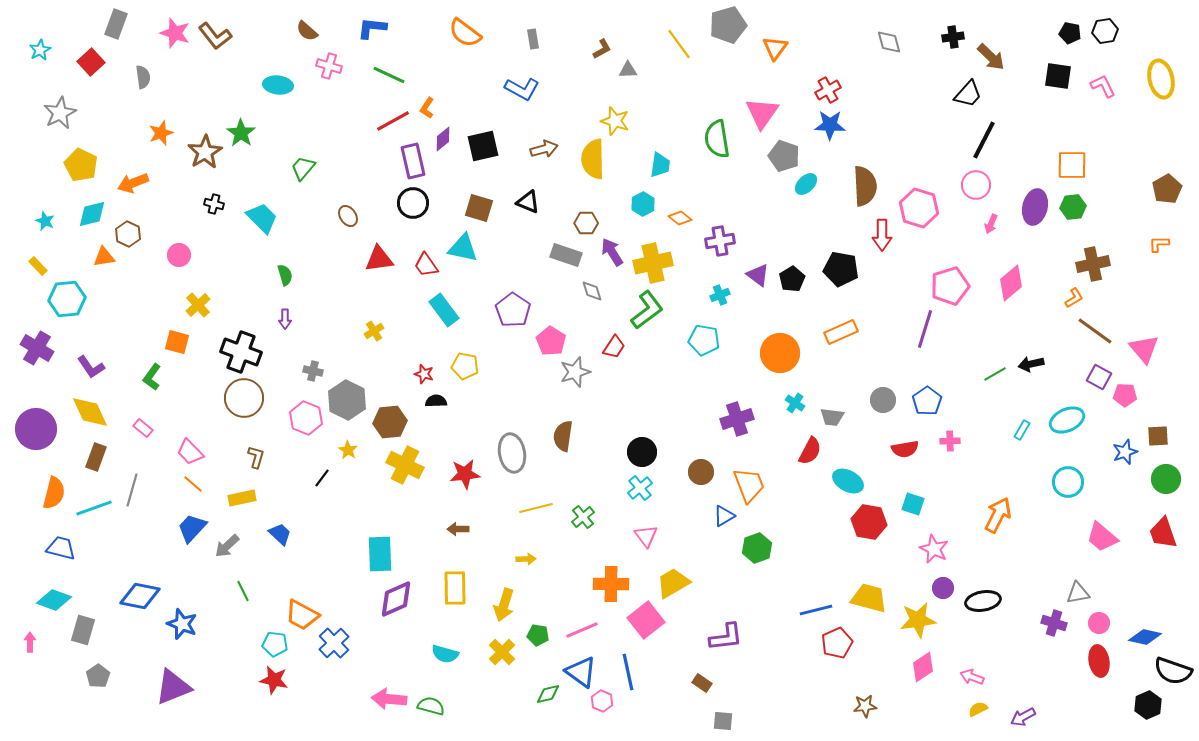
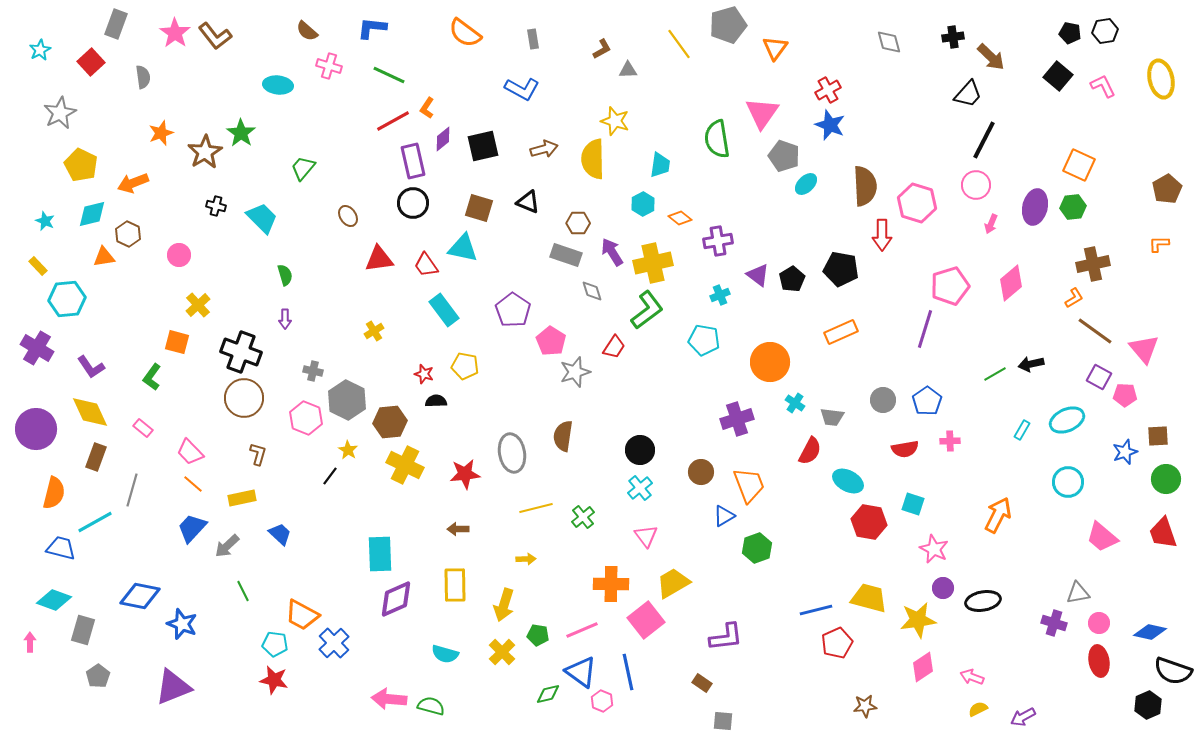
pink star at (175, 33): rotated 16 degrees clockwise
black square at (1058, 76): rotated 32 degrees clockwise
blue star at (830, 125): rotated 20 degrees clockwise
orange square at (1072, 165): moved 7 px right; rotated 24 degrees clockwise
black cross at (214, 204): moved 2 px right, 2 px down
pink hexagon at (919, 208): moved 2 px left, 5 px up
brown hexagon at (586, 223): moved 8 px left
purple cross at (720, 241): moved 2 px left
orange circle at (780, 353): moved 10 px left, 9 px down
black circle at (642, 452): moved 2 px left, 2 px up
brown L-shape at (256, 457): moved 2 px right, 3 px up
black line at (322, 478): moved 8 px right, 2 px up
cyan line at (94, 508): moved 1 px right, 14 px down; rotated 9 degrees counterclockwise
yellow rectangle at (455, 588): moved 3 px up
blue diamond at (1145, 637): moved 5 px right, 5 px up
